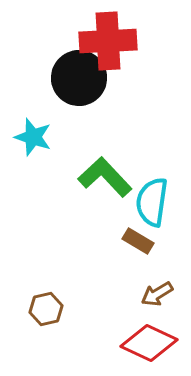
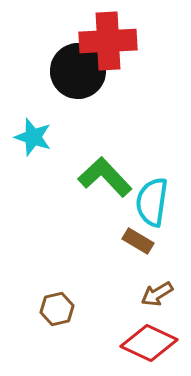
black circle: moved 1 px left, 7 px up
brown hexagon: moved 11 px right
